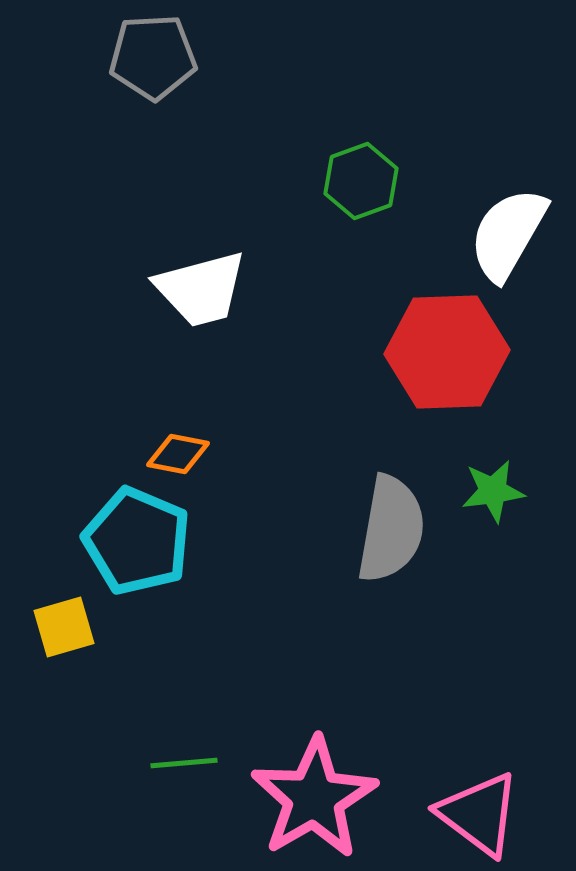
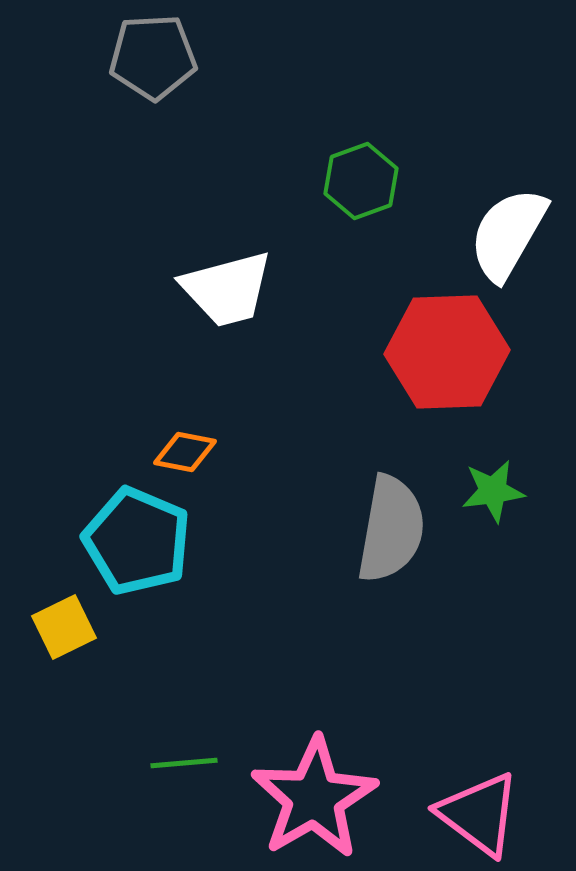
white trapezoid: moved 26 px right
orange diamond: moved 7 px right, 2 px up
yellow square: rotated 10 degrees counterclockwise
